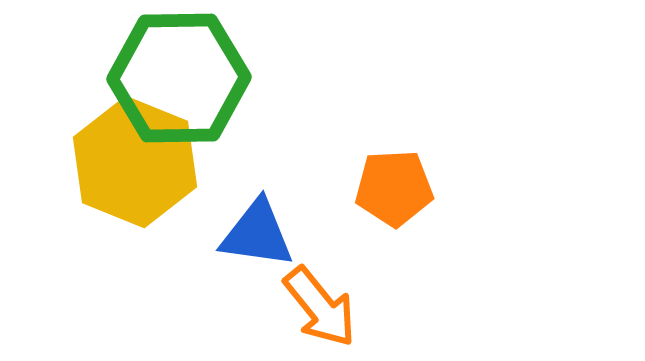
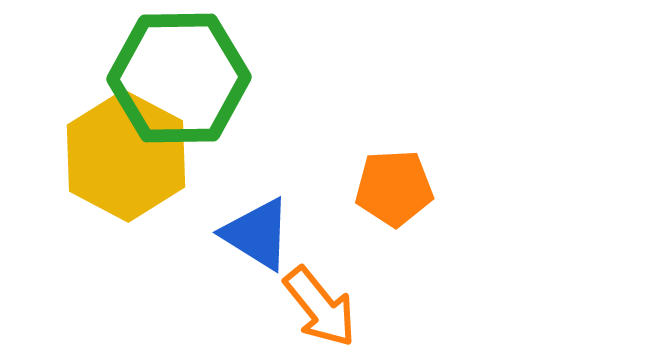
yellow hexagon: moved 9 px left, 6 px up; rotated 6 degrees clockwise
blue triangle: rotated 24 degrees clockwise
